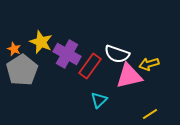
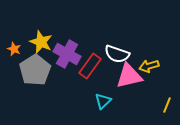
yellow arrow: moved 2 px down
gray pentagon: moved 13 px right
cyan triangle: moved 4 px right, 1 px down
yellow line: moved 17 px right, 9 px up; rotated 35 degrees counterclockwise
